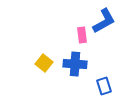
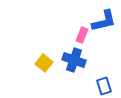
blue L-shape: rotated 16 degrees clockwise
pink rectangle: rotated 28 degrees clockwise
blue cross: moved 1 px left, 4 px up; rotated 15 degrees clockwise
